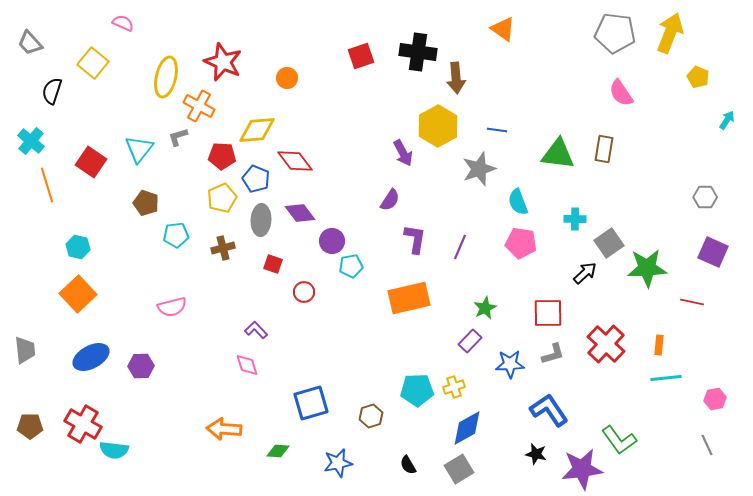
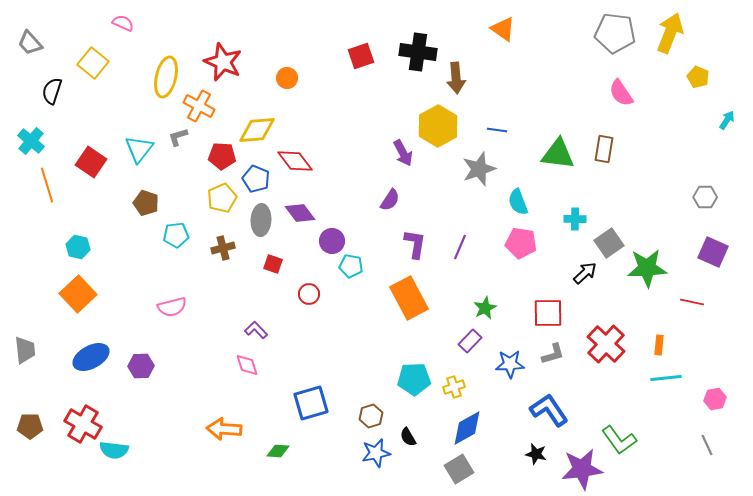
purple L-shape at (415, 239): moved 5 px down
cyan pentagon at (351, 266): rotated 20 degrees clockwise
red circle at (304, 292): moved 5 px right, 2 px down
orange rectangle at (409, 298): rotated 75 degrees clockwise
cyan pentagon at (417, 390): moved 3 px left, 11 px up
blue star at (338, 463): moved 38 px right, 10 px up
black semicircle at (408, 465): moved 28 px up
